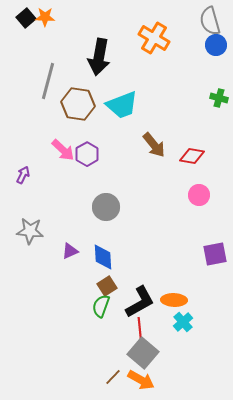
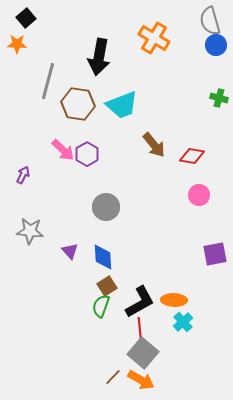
orange star: moved 28 px left, 27 px down
purple triangle: rotated 48 degrees counterclockwise
